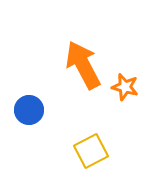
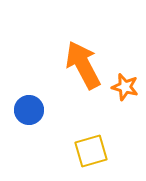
yellow square: rotated 12 degrees clockwise
